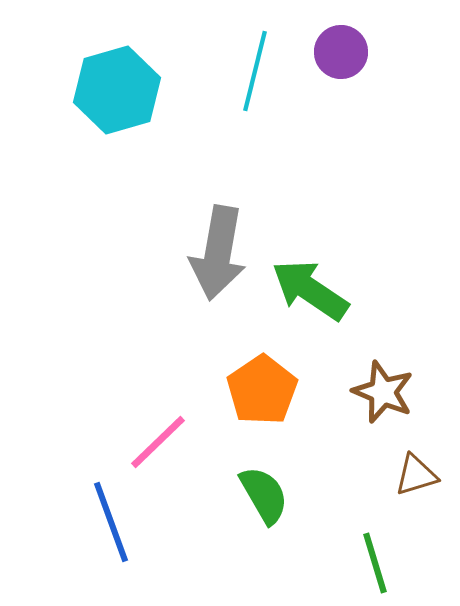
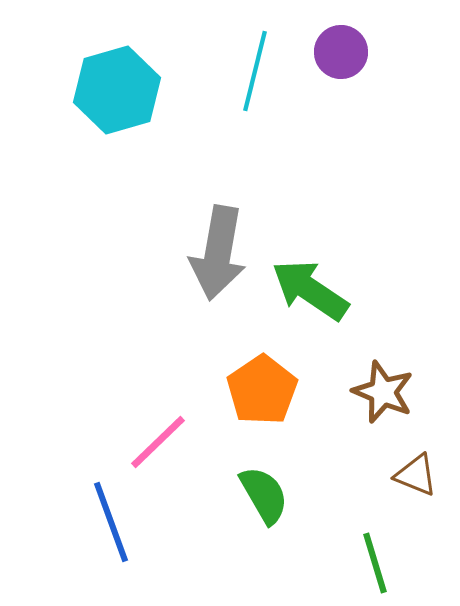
brown triangle: rotated 39 degrees clockwise
